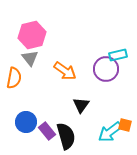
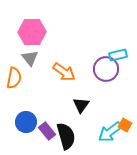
pink hexagon: moved 3 px up; rotated 12 degrees clockwise
orange arrow: moved 1 px left, 1 px down
orange square: rotated 16 degrees clockwise
